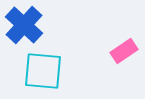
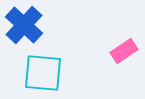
cyan square: moved 2 px down
